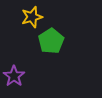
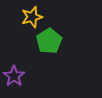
green pentagon: moved 2 px left
